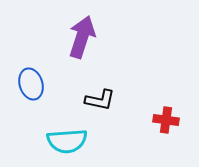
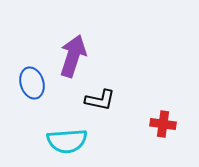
purple arrow: moved 9 px left, 19 px down
blue ellipse: moved 1 px right, 1 px up
red cross: moved 3 px left, 4 px down
